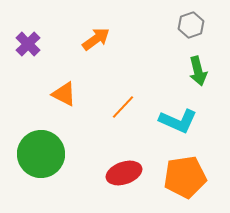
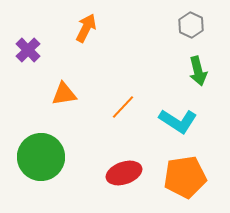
gray hexagon: rotated 15 degrees counterclockwise
orange arrow: moved 10 px left, 11 px up; rotated 28 degrees counterclockwise
purple cross: moved 6 px down
orange triangle: rotated 36 degrees counterclockwise
cyan L-shape: rotated 9 degrees clockwise
green circle: moved 3 px down
